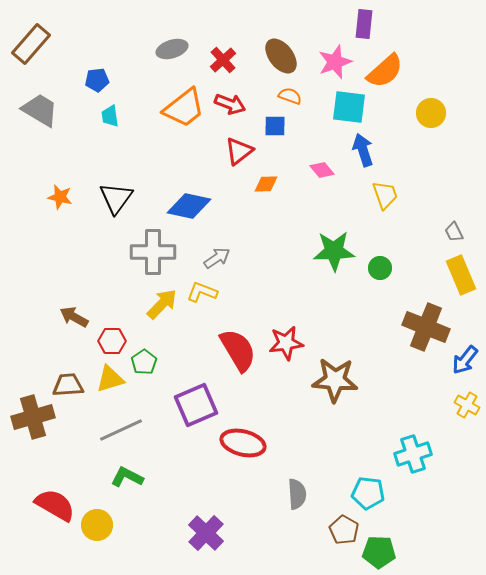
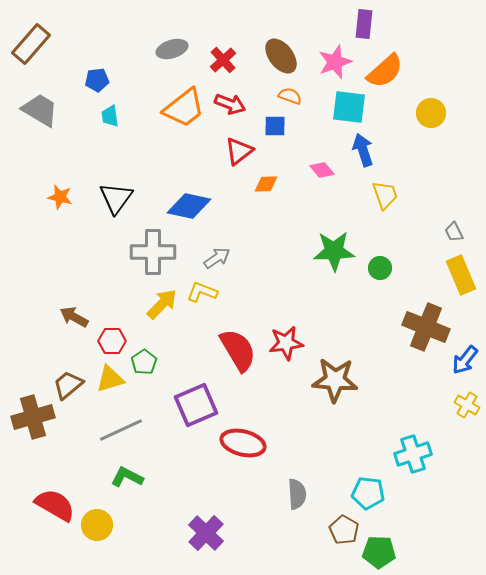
brown trapezoid at (68, 385): rotated 36 degrees counterclockwise
